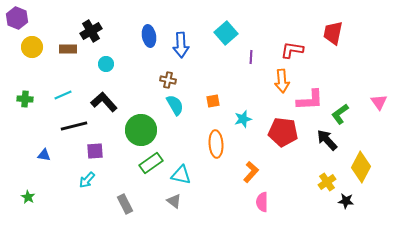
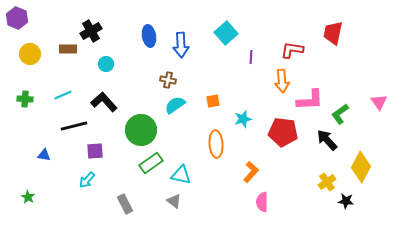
yellow circle: moved 2 px left, 7 px down
cyan semicircle: rotated 95 degrees counterclockwise
